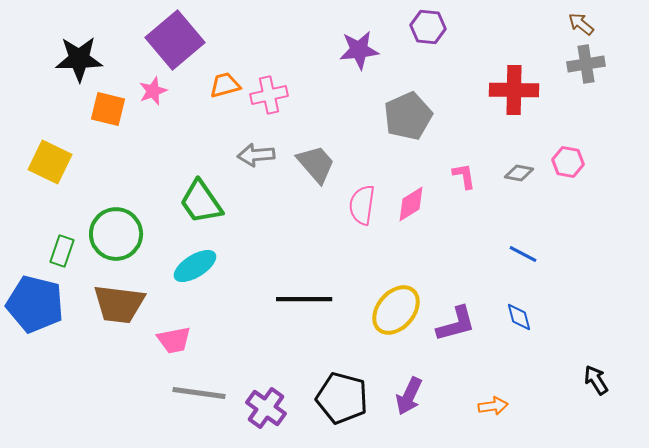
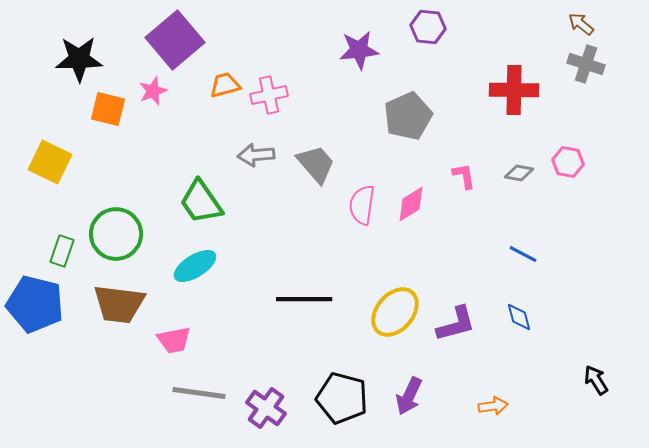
gray cross: rotated 27 degrees clockwise
yellow ellipse: moved 1 px left, 2 px down
